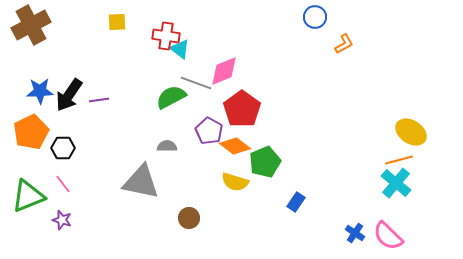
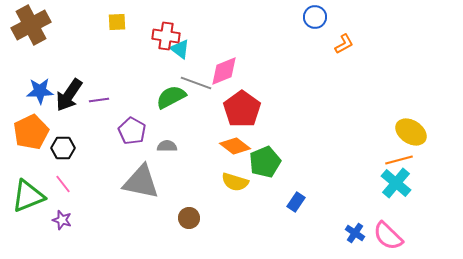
purple pentagon: moved 77 px left
